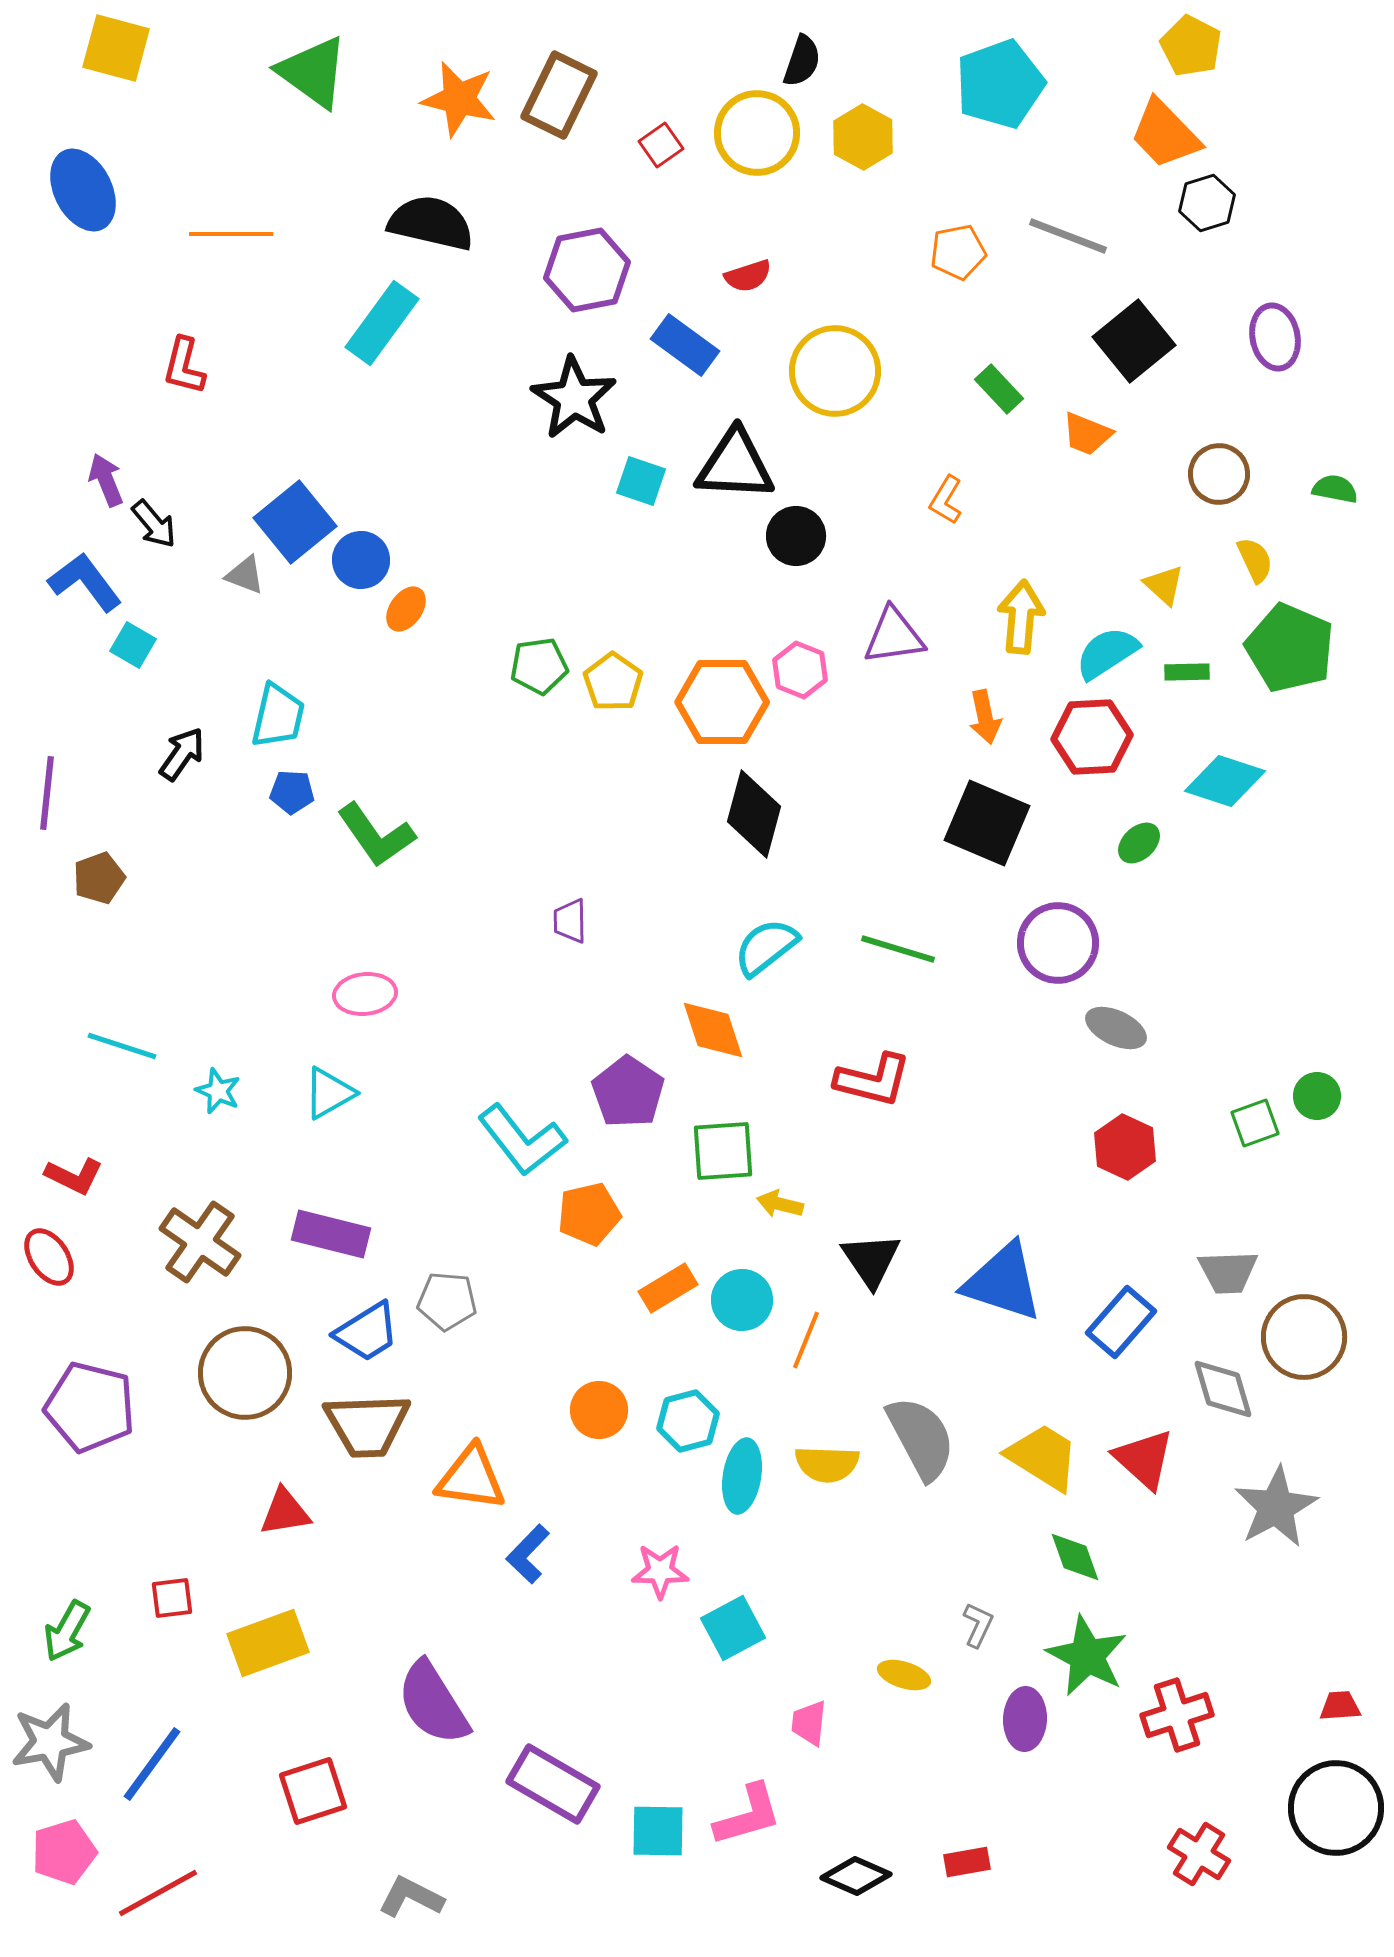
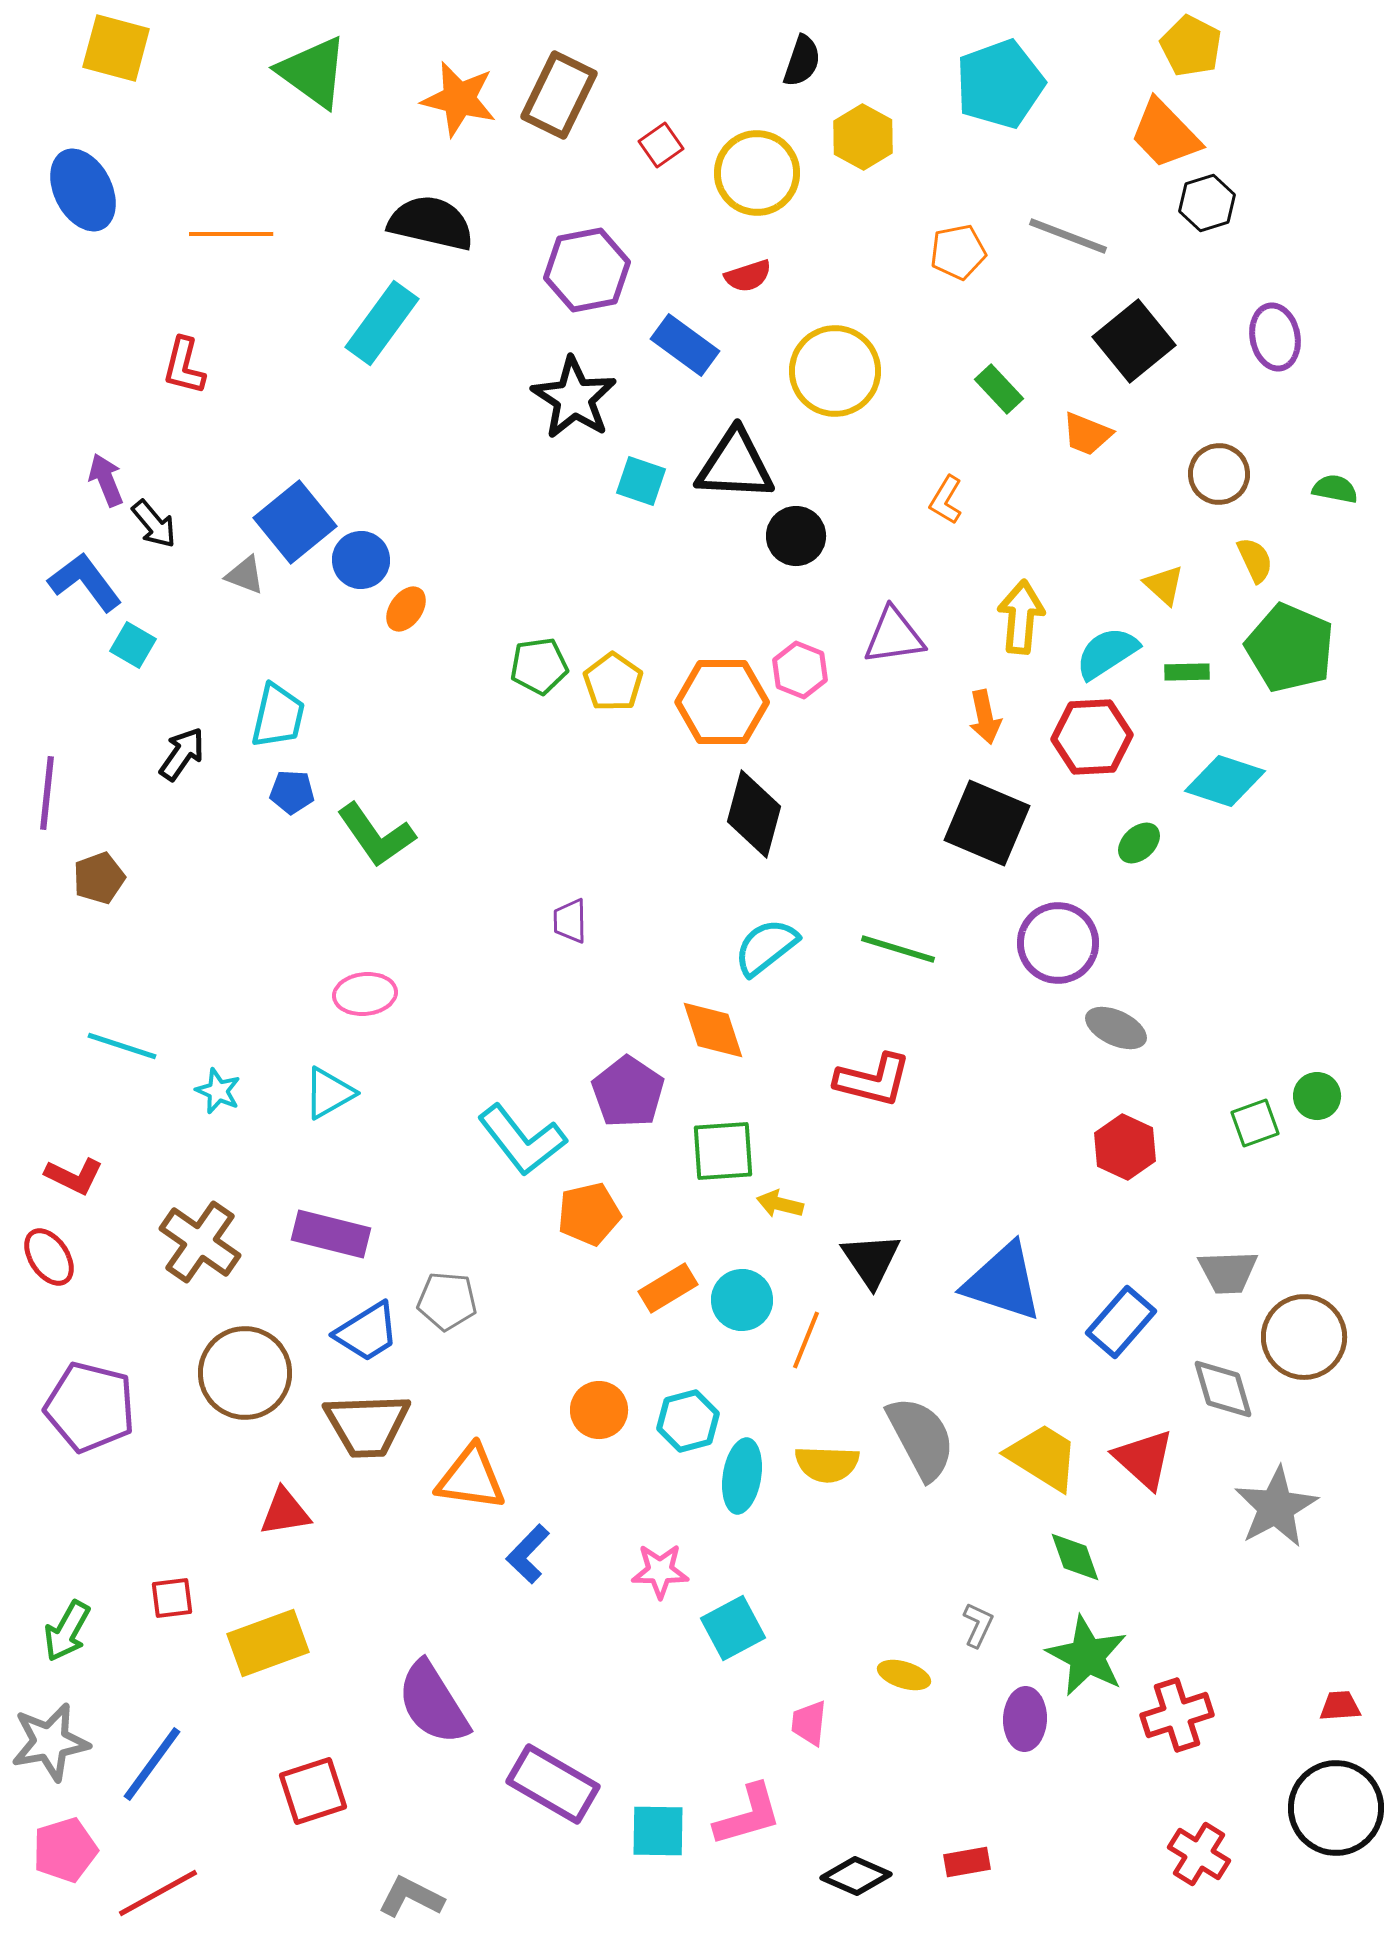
yellow circle at (757, 133): moved 40 px down
pink pentagon at (64, 1852): moved 1 px right, 2 px up
